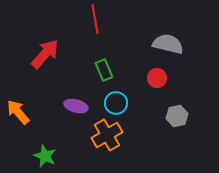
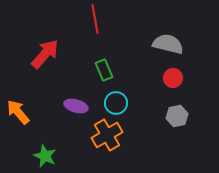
red circle: moved 16 px right
